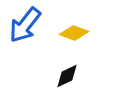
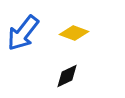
blue arrow: moved 2 px left, 8 px down
